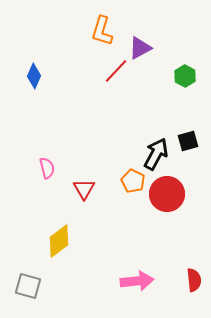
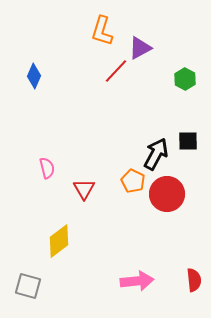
green hexagon: moved 3 px down
black square: rotated 15 degrees clockwise
